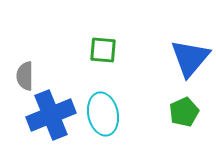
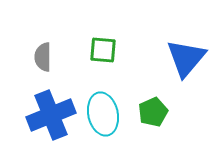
blue triangle: moved 4 px left
gray semicircle: moved 18 px right, 19 px up
green pentagon: moved 31 px left
